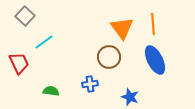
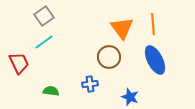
gray square: moved 19 px right; rotated 12 degrees clockwise
